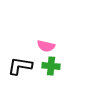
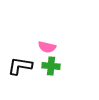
pink semicircle: moved 1 px right, 1 px down
